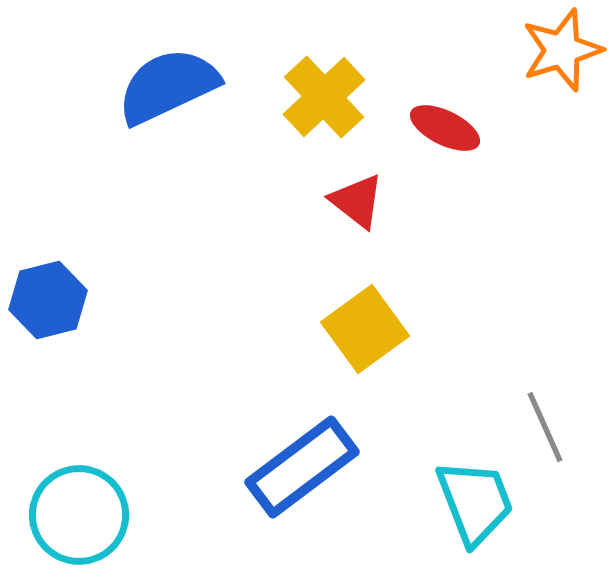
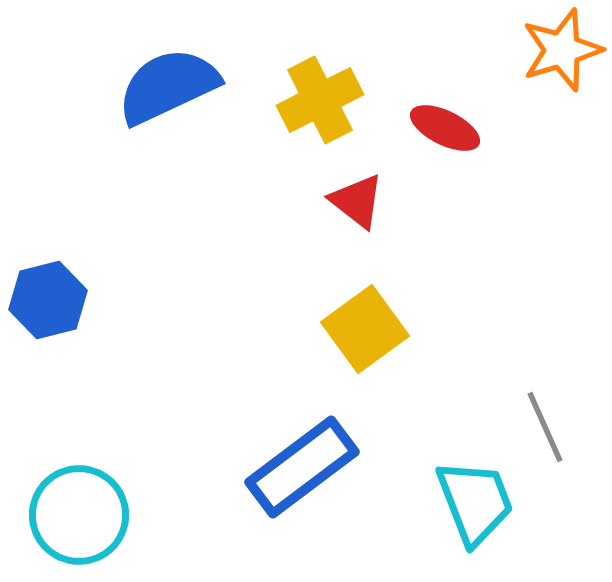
yellow cross: moved 4 px left, 3 px down; rotated 16 degrees clockwise
